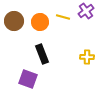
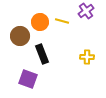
yellow line: moved 1 px left, 4 px down
brown circle: moved 6 px right, 15 px down
